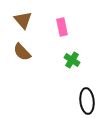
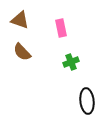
brown triangle: moved 3 px left; rotated 30 degrees counterclockwise
pink rectangle: moved 1 px left, 1 px down
green cross: moved 1 px left, 2 px down; rotated 35 degrees clockwise
